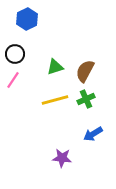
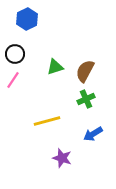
yellow line: moved 8 px left, 21 px down
purple star: rotated 12 degrees clockwise
